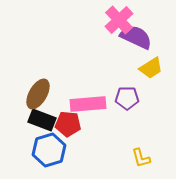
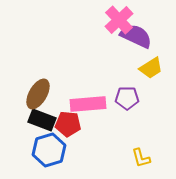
purple semicircle: moved 1 px up
